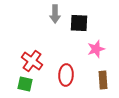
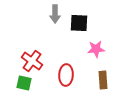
pink star: rotated 12 degrees clockwise
green square: moved 1 px left, 1 px up
